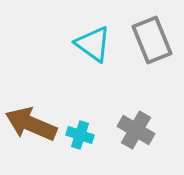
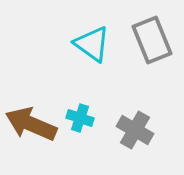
cyan triangle: moved 1 px left
gray cross: moved 1 px left
cyan cross: moved 17 px up
